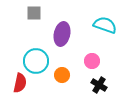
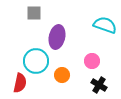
purple ellipse: moved 5 px left, 3 px down
